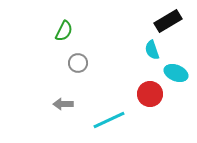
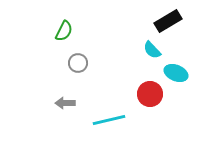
cyan semicircle: rotated 24 degrees counterclockwise
gray arrow: moved 2 px right, 1 px up
cyan line: rotated 12 degrees clockwise
